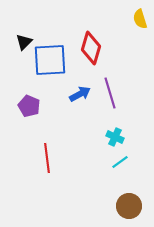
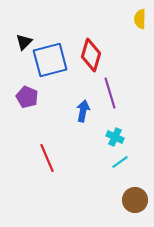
yellow semicircle: rotated 18 degrees clockwise
red diamond: moved 7 px down
blue square: rotated 12 degrees counterclockwise
blue arrow: moved 3 px right, 17 px down; rotated 50 degrees counterclockwise
purple pentagon: moved 2 px left, 9 px up
red line: rotated 16 degrees counterclockwise
brown circle: moved 6 px right, 6 px up
